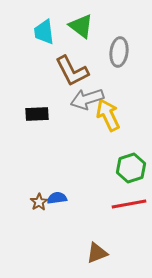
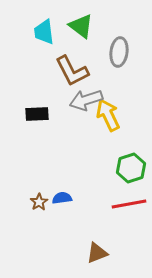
gray arrow: moved 1 px left, 1 px down
blue semicircle: moved 5 px right
